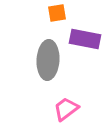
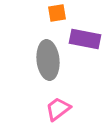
gray ellipse: rotated 9 degrees counterclockwise
pink trapezoid: moved 8 px left
